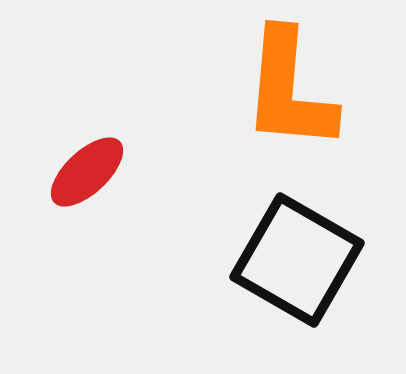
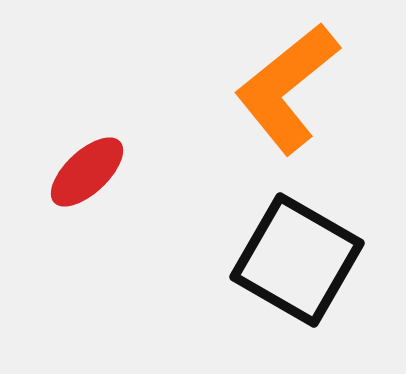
orange L-shape: moved 2 px left, 2 px up; rotated 46 degrees clockwise
